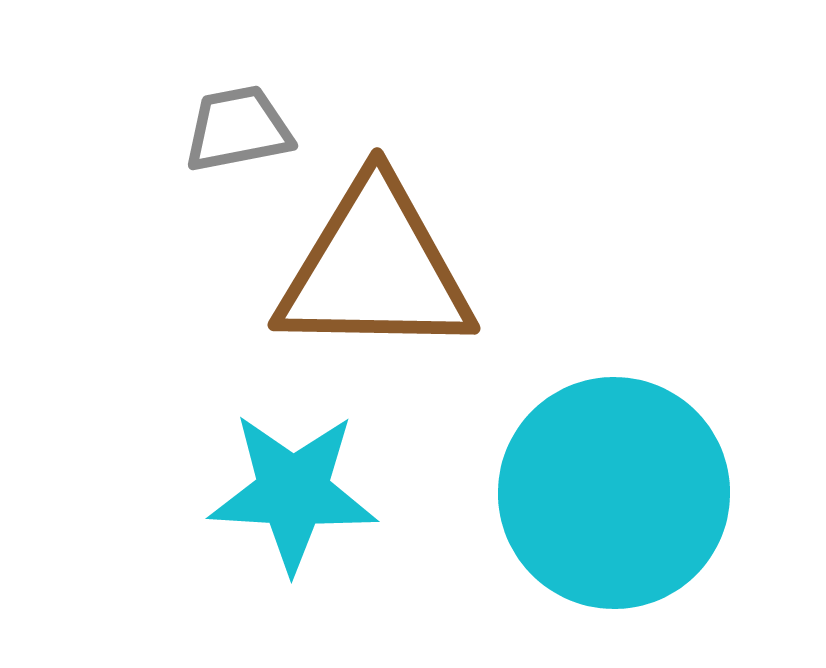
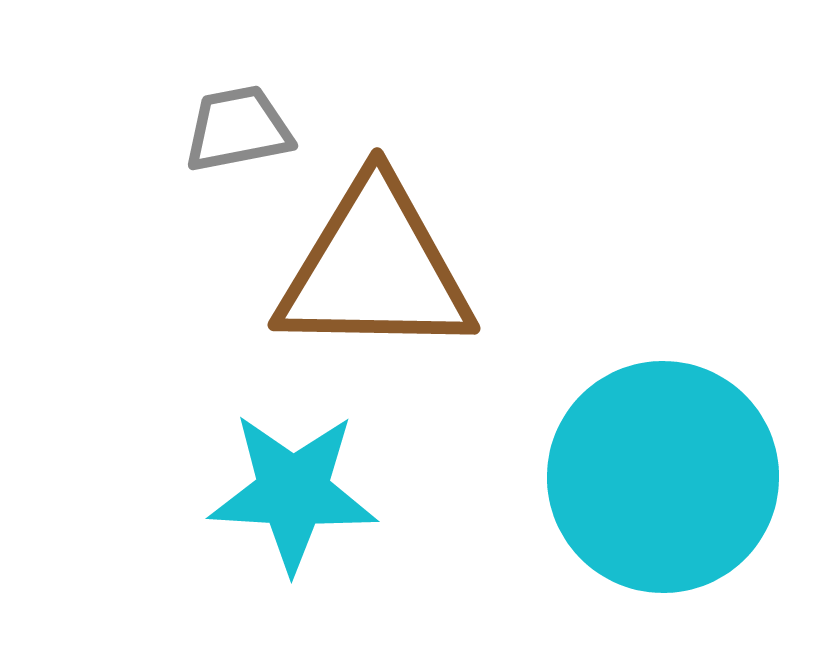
cyan circle: moved 49 px right, 16 px up
